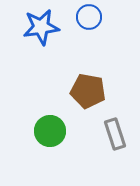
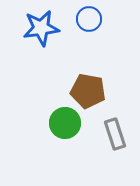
blue circle: moved 2 px down
blue star: moved 1 px down
green circle: moved 15 px right, 8 px up
